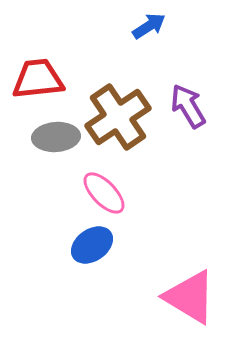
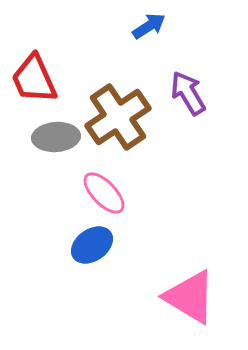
red trapezoid: moved 4 px left; rotated 108 degrees counterclockwise
purple arrow: moved 13 px up
